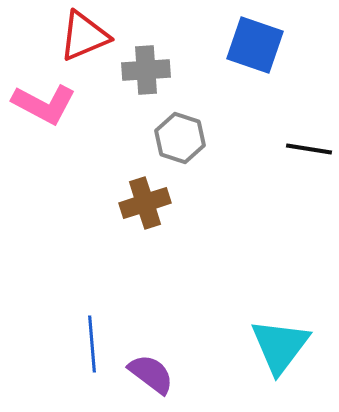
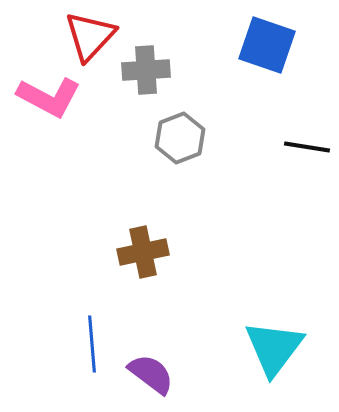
red triangle: moved 6 px right; rotated 24 degrees counterclockwise
blue square: moved 12 px right
pink L-shape: moved 5 px right, 7 px up
gray hexagon: rotated 21 degrees clockwise
black line: moved 2 px left, 2 px up
brown cross: moved 2 px left, 49 px down; rotated 6 degrees clockwise
cyan triangle: moved 6 px left, 2 px down
